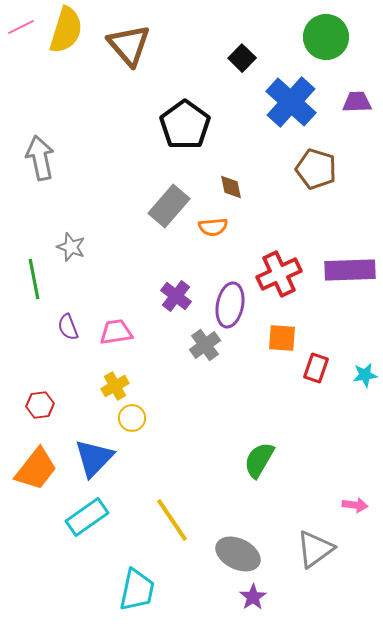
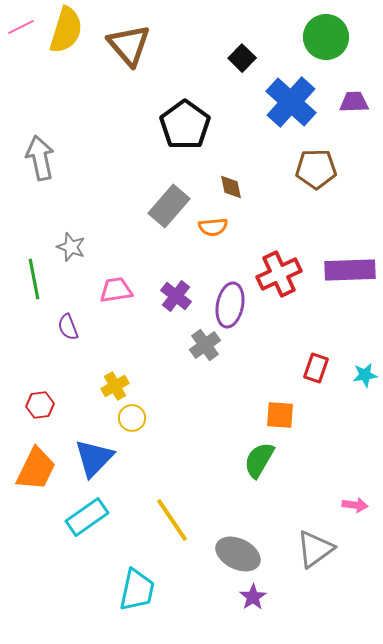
purple trapezoid: moved 3 px left
brown pentagon: rotated 18 degrees counterclockwise
pink trapezoid: moved 42 px up
orange square: moved 2 px left, 77 px down
orange trapezoid: rotated 12 degrees counterclockwise
